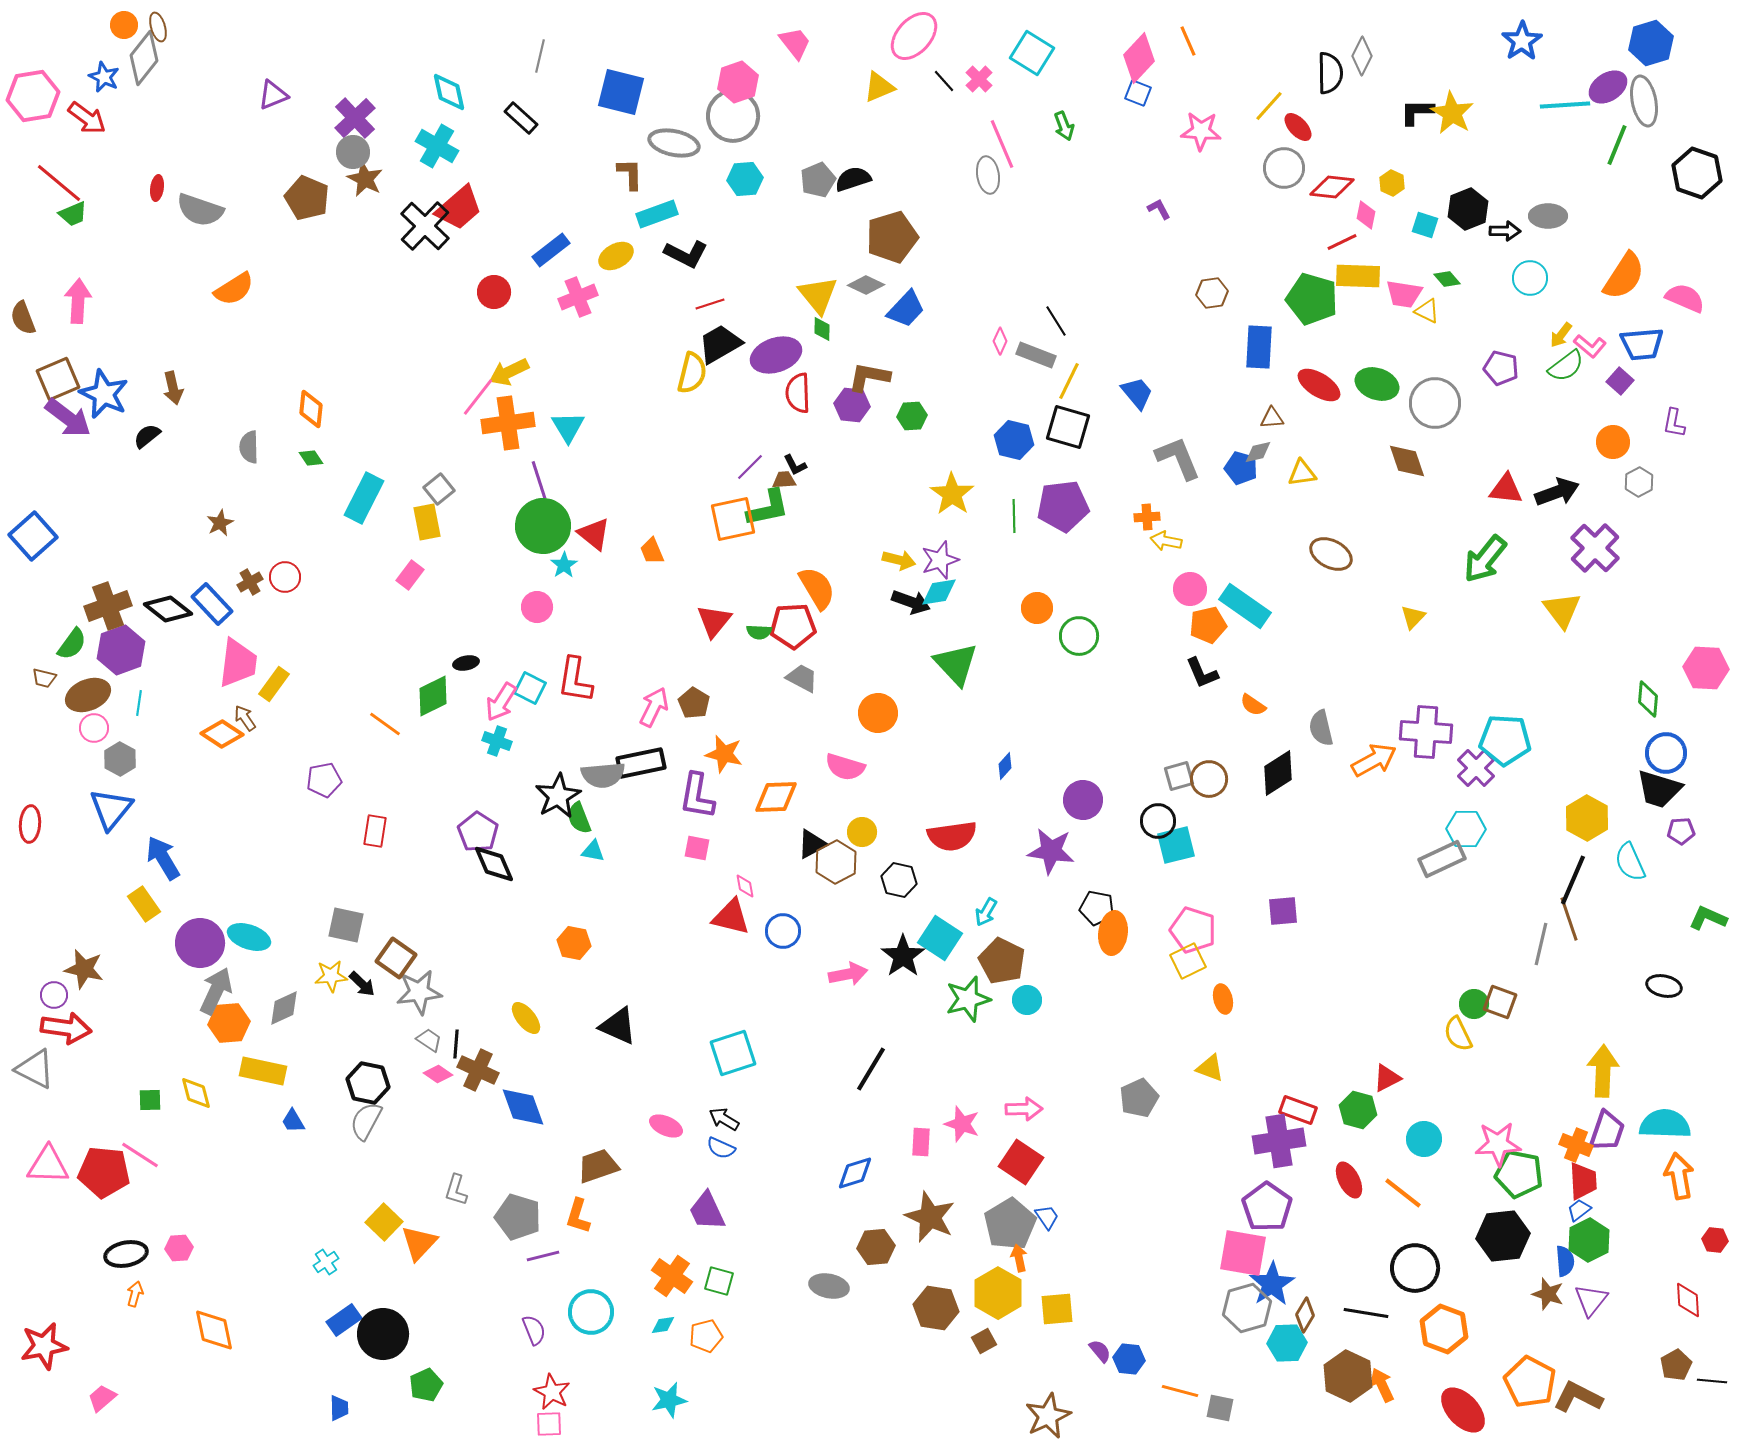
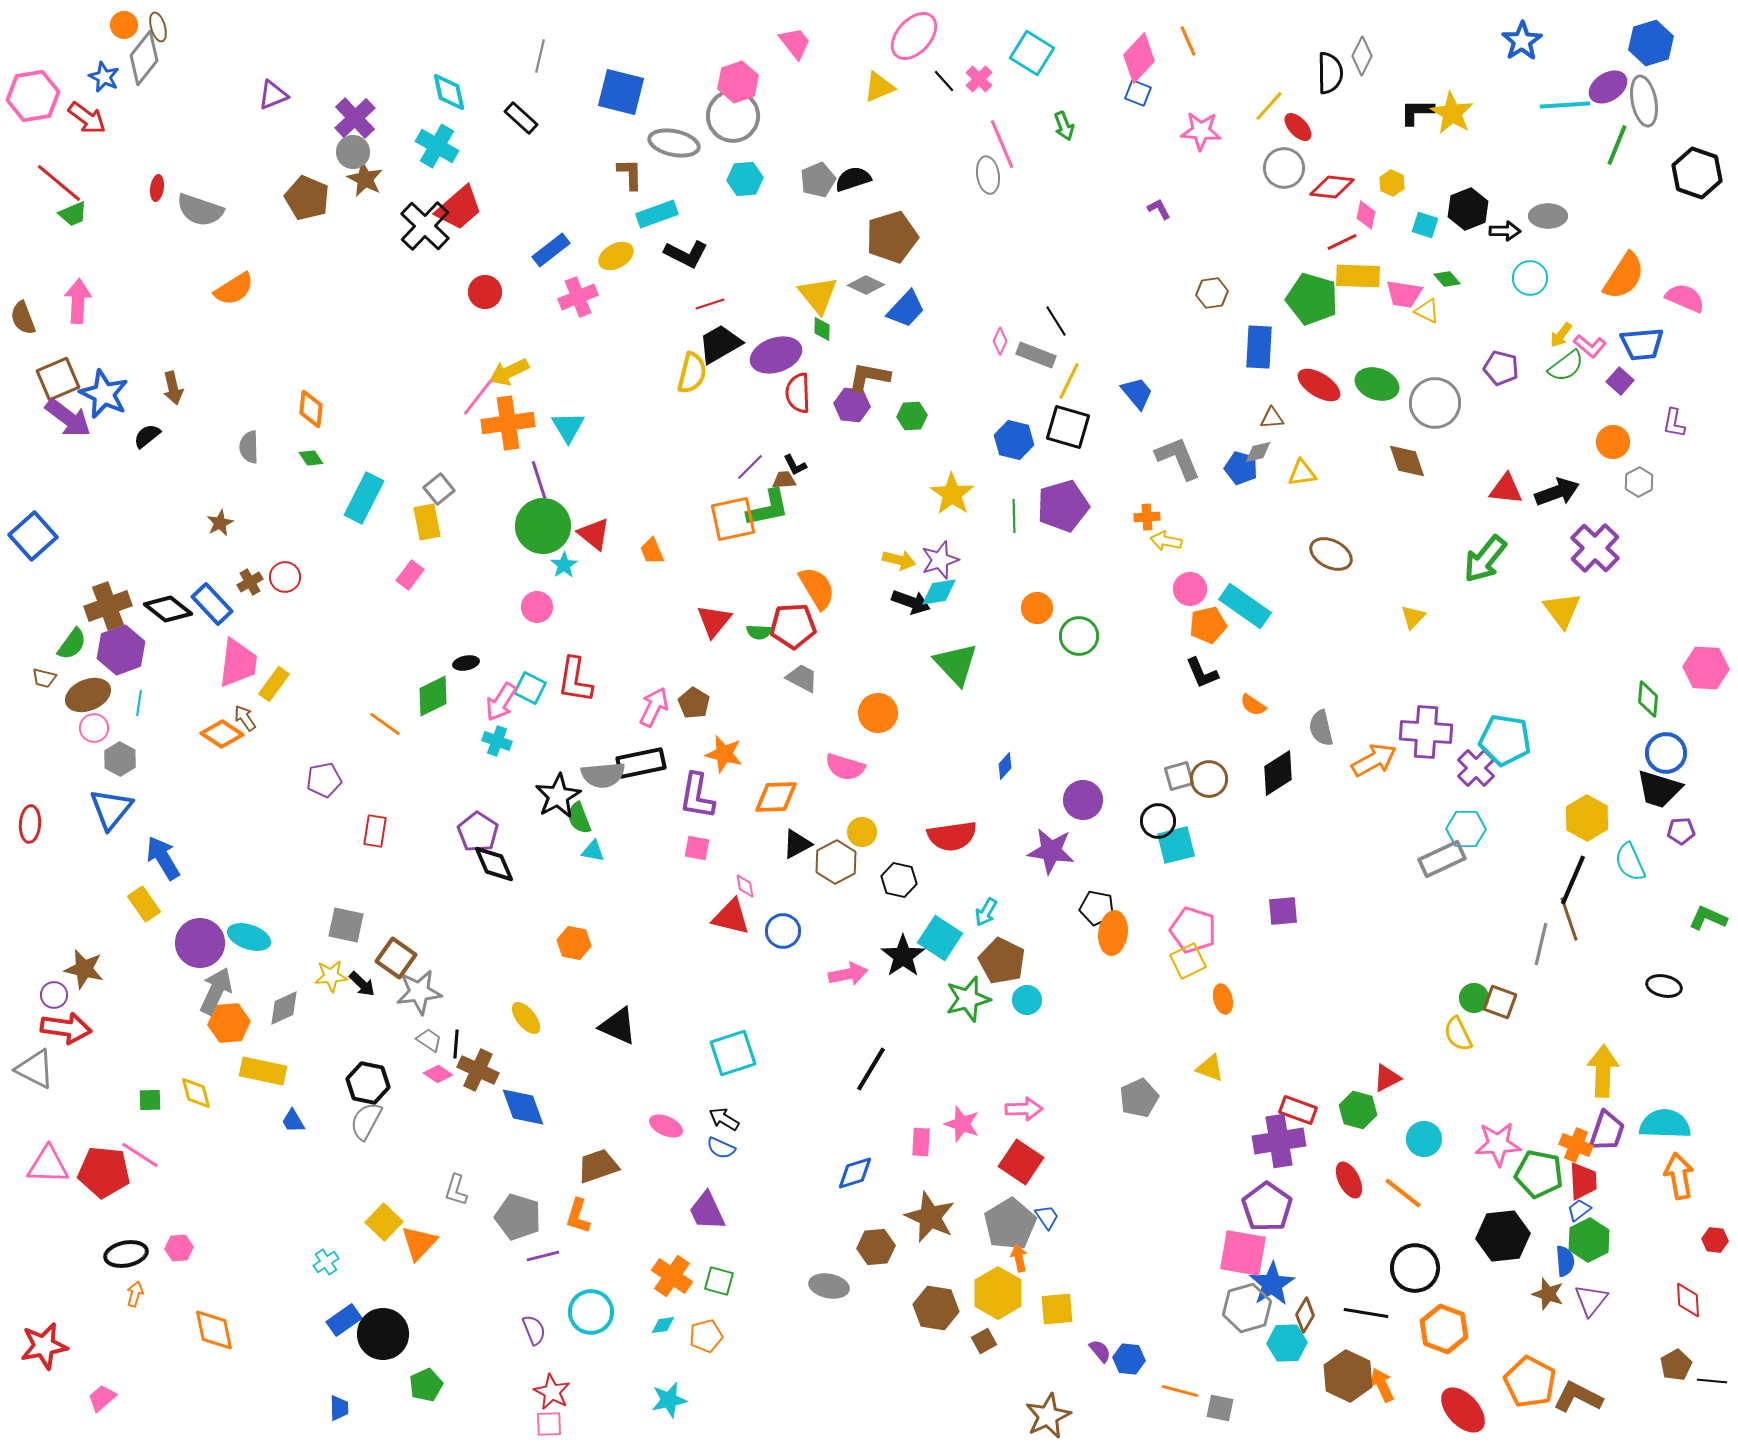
red circle at (494, 292): moved 9 px left
purple pentagon at (1063, 506): rotated 9 degrees counterclockwise
cyan pentagon at (1505, 740): rotated 6 degrees clockwise
black triangle at (812, 844): moved 15 px left
green circle at (1474, 1004): moved 6 px up
green pentagon at (1519, 1174): moved 20 px right
